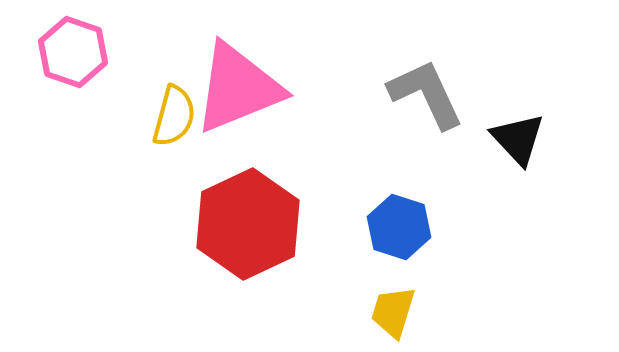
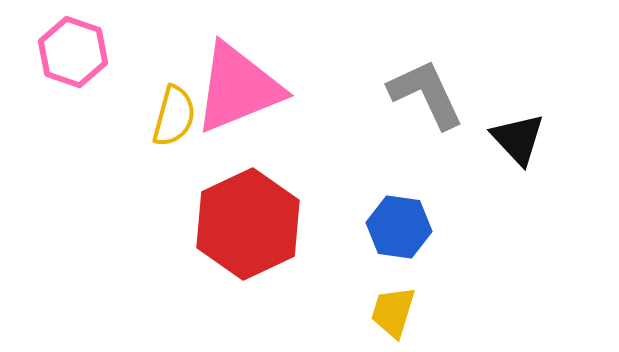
blue hexagon: rotated 10 degrees counterclockwise
